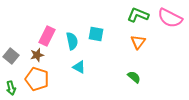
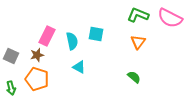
gray square: rotated 14 degrees counterclockwise
